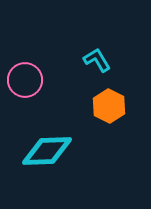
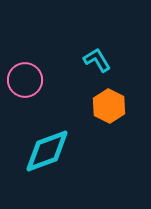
cyan diamond: rotated 18 degrees counterclockwise
